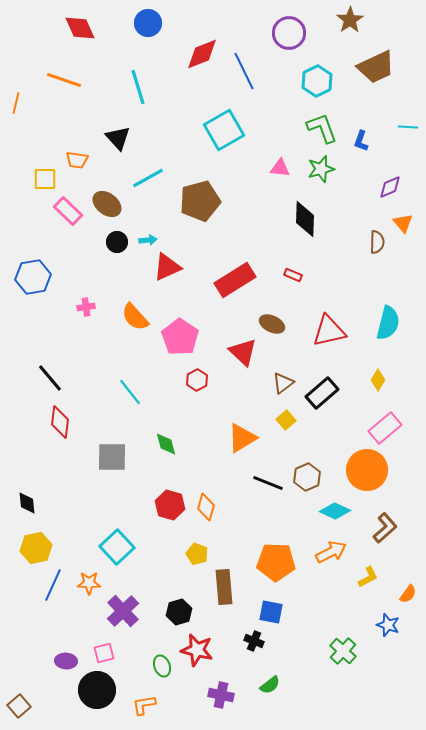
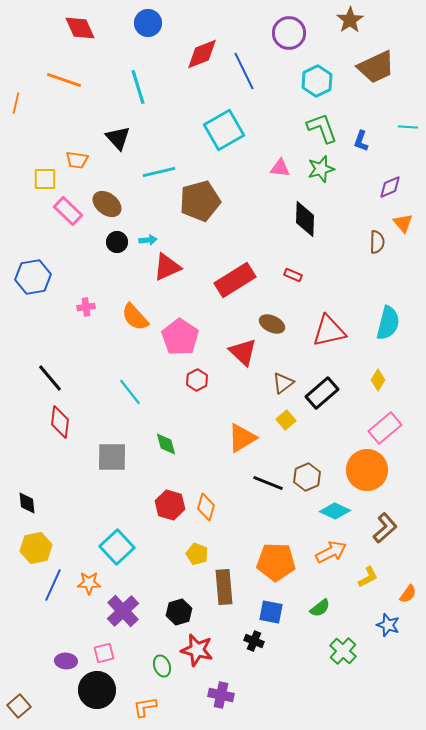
cyan line at (148, 178): moved 11 px right, 6 px up; rotated 16 degrees clockwise
green semicircle at (270, 685): moved 50 px right, 77 px up
orange L-shape at (144, 705): moved 1 px right, 2 px down
